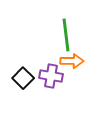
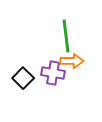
green line: moved 1 px down
purple cross: moved 2 px right, 3 px up
